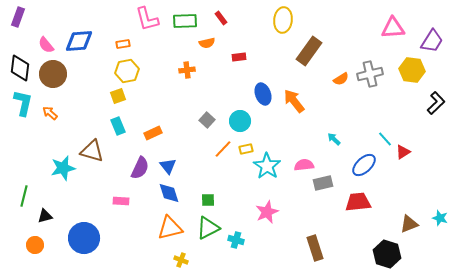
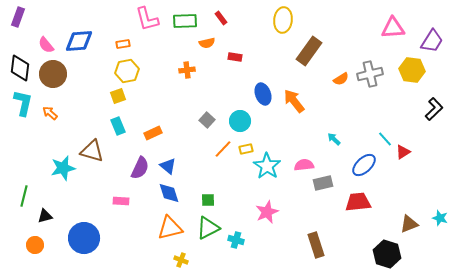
red rectangle at (239, 57): moved 4 px left; rotated 16 degrees clockwise
black L-shape at (436, 103): moved 2 px left, 6 px down
blue triangle at (168, 166): rotated 12 degrees counterclockwise
brown rectangle at (315, 248): moved 1 px right, 3 px up
